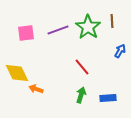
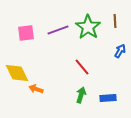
brown line: moved 3 px right
